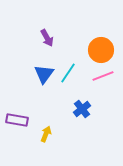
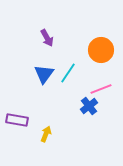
pink line: moved 2 px left, 13 px down
blue cross: moved 7 px right, 3 px up
